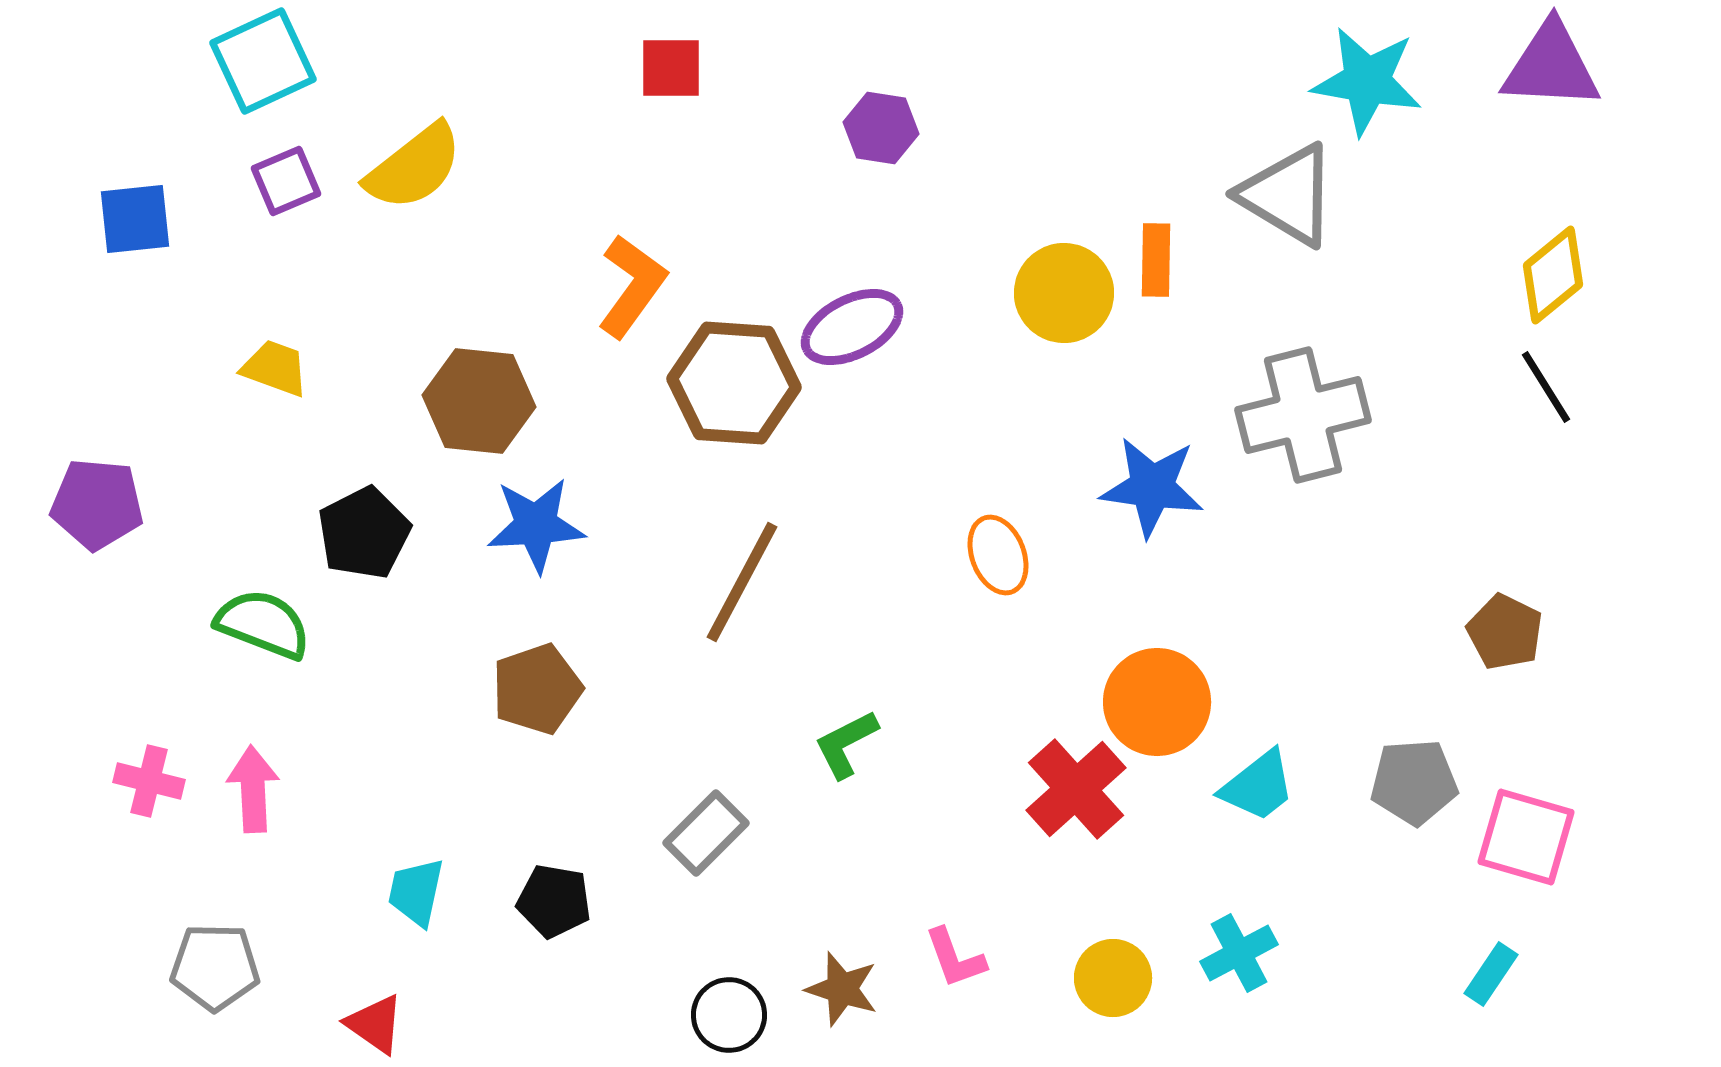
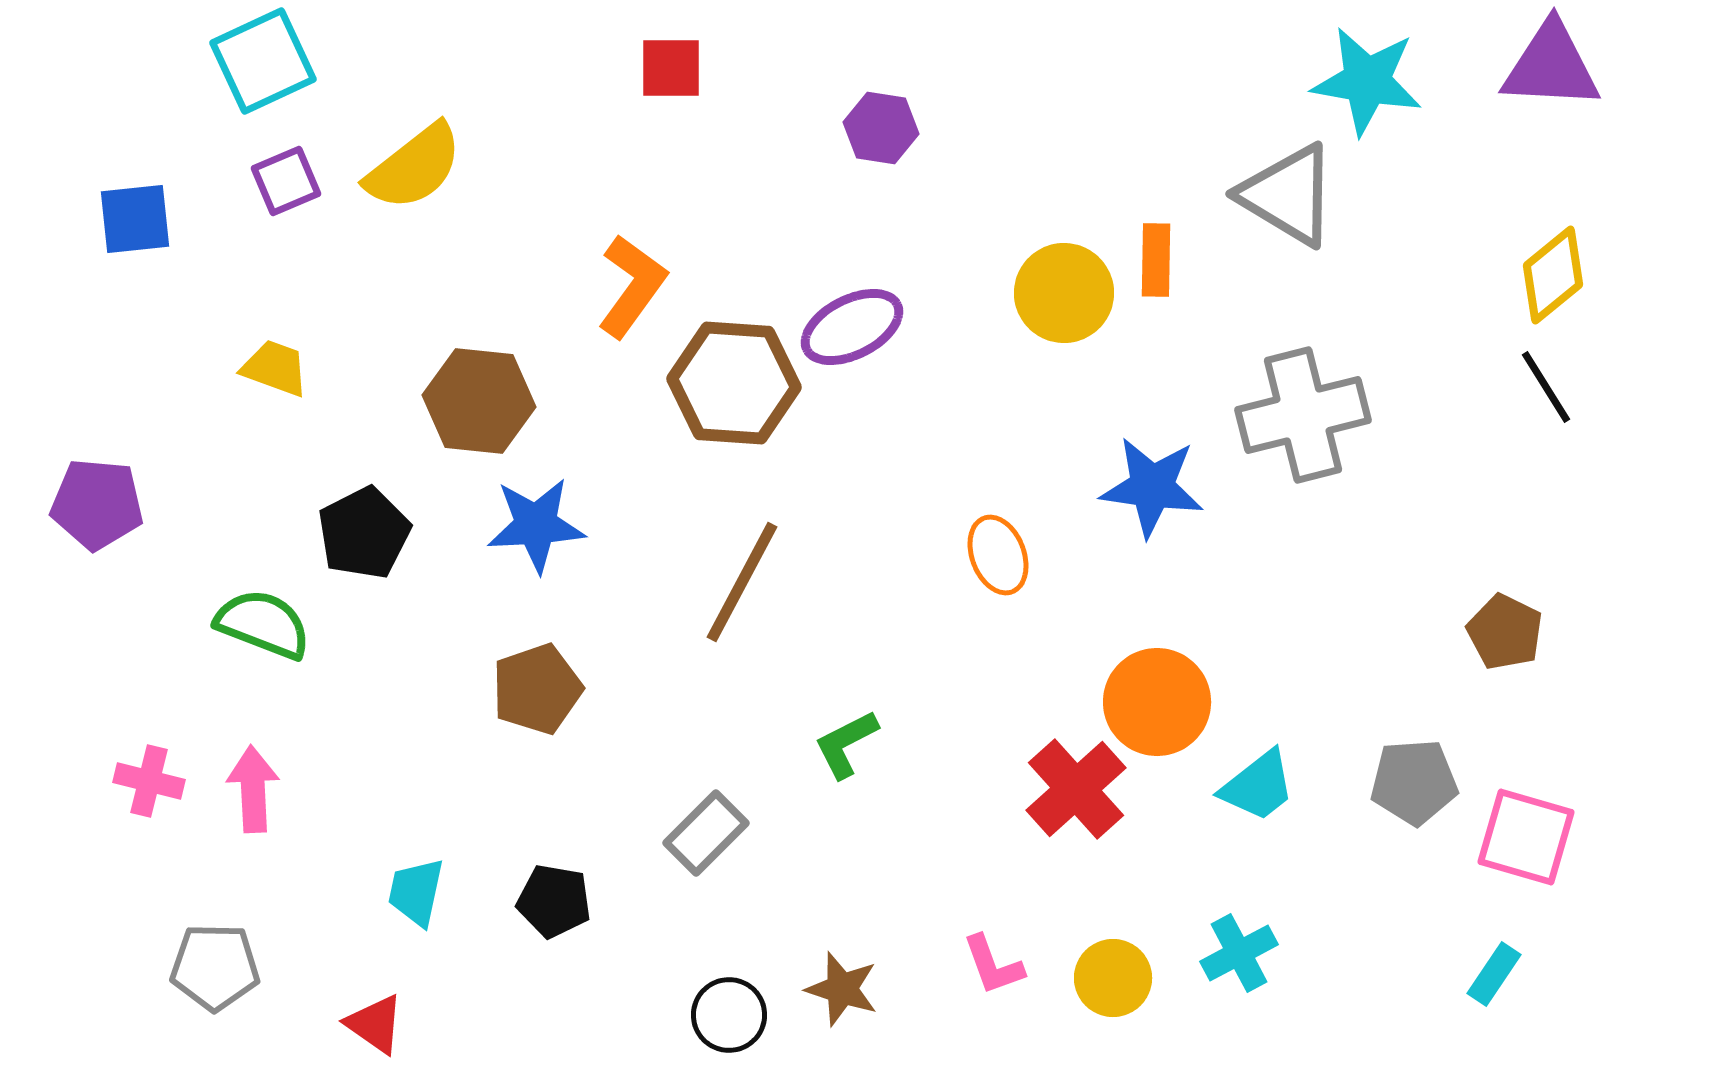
pink L-shape at (955, 958): moved 38 px right, 7 px down
cyan rectangle at (1491, 974): moved 3 px right
